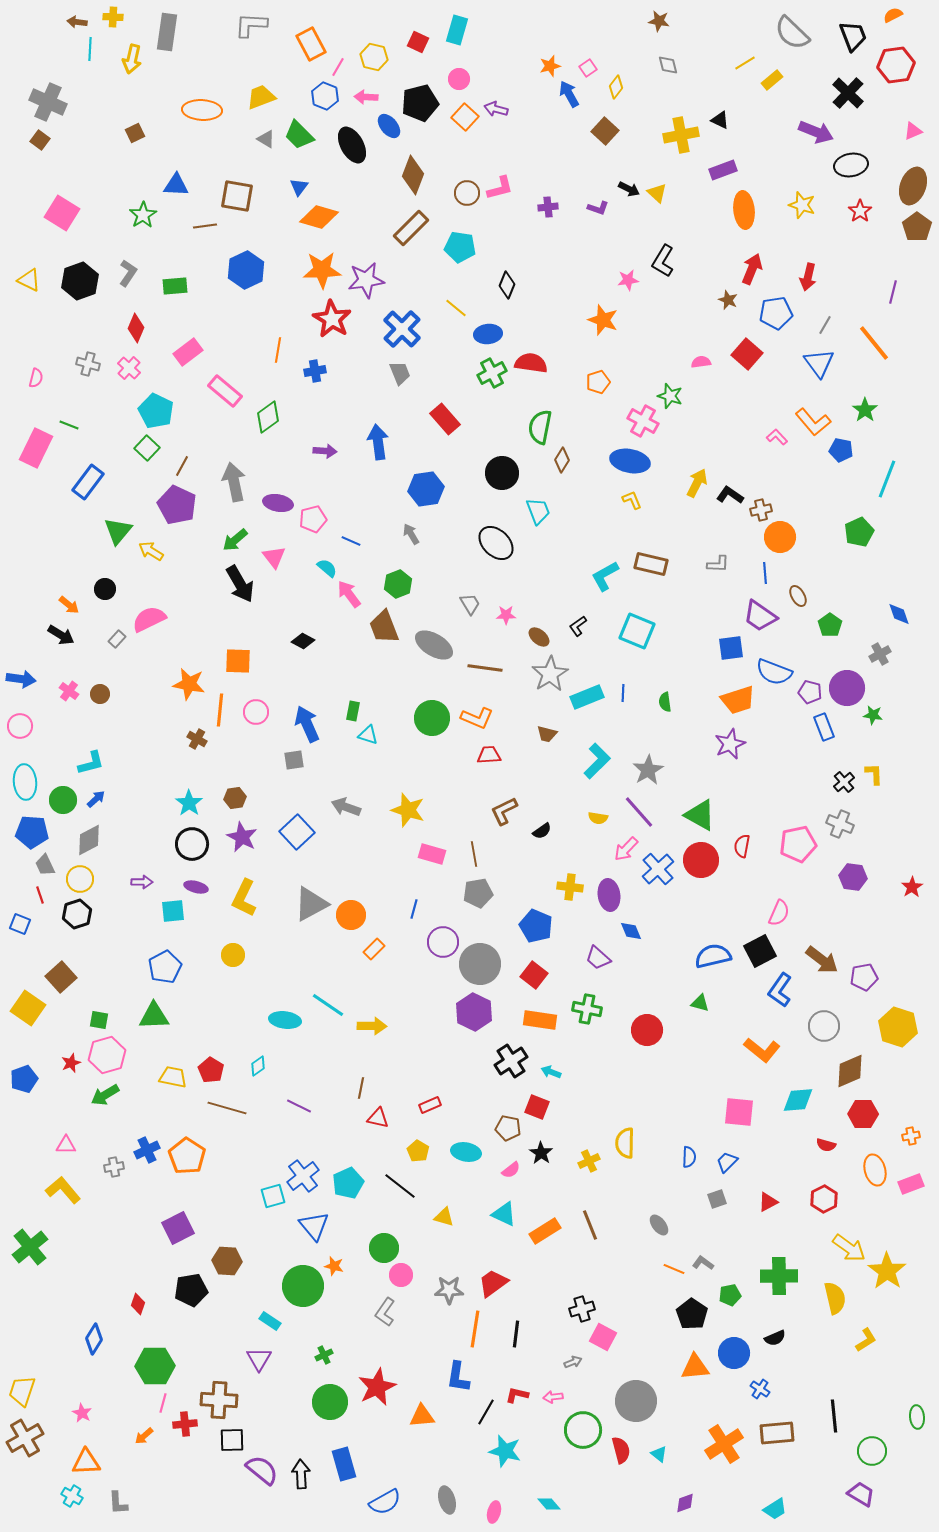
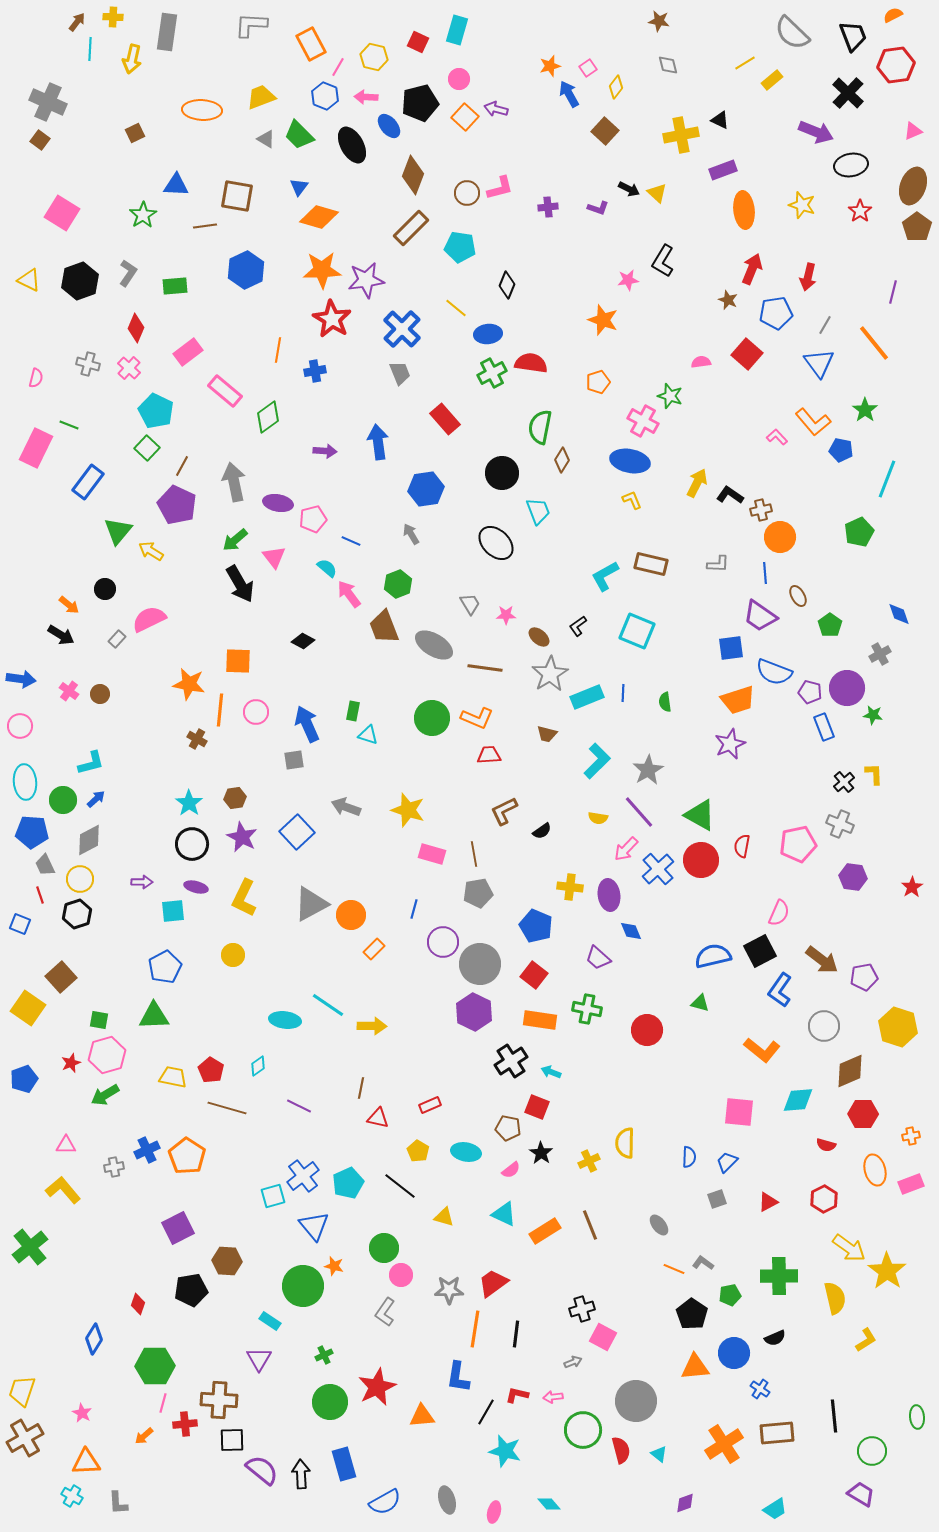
brown arrow at (77, 22): rotated 120 degrees clockwise
